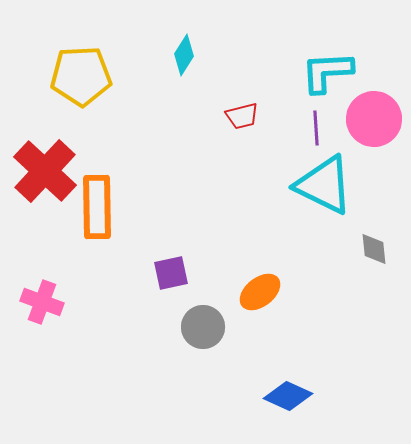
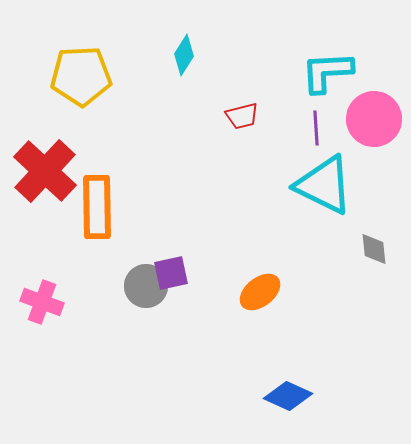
gray circle: moved 57 px left, 41 px up
